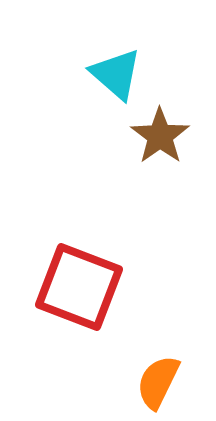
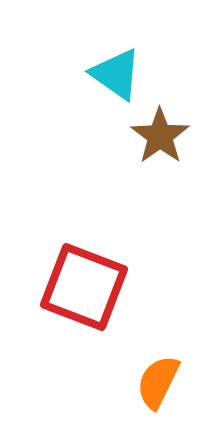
cyan triangle: rotated 6 degrees counterclockwise
red square: moved 5 px right
